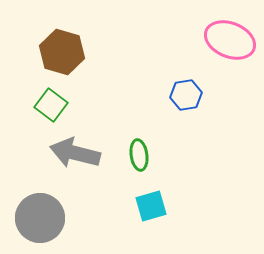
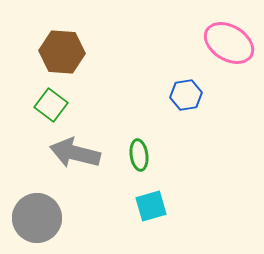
pink ellipse: moved 1 px left, 3 px down; rotated 9 degrees clockwise
brown hexagon: rotated 12 degrees counterclockwise
gray circle: moved 3 px left
